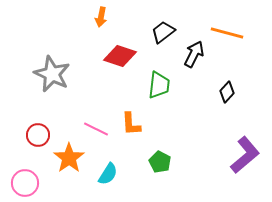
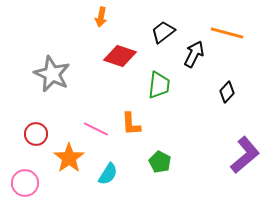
red circle: moved 2 px left, 1 px up
